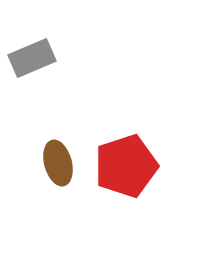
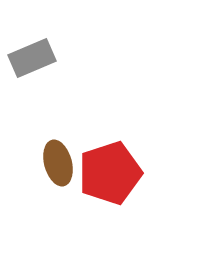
red pentagon: moved 16 px left, 7 px down
